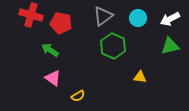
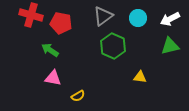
pink triangle: rotated 24 degrees counterclockwise
